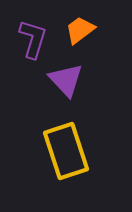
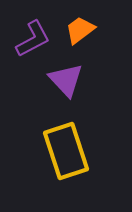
purple L-shape: rotated 45 degrees clockwise
